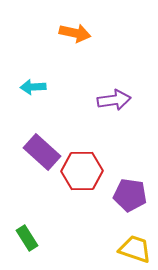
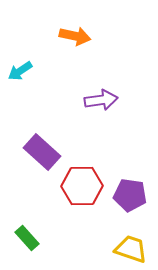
orange arrow: moved 3 px down
cyan arrow: moved 13 px left, 16 px up; rotated 30 degrees counterclockwise
purple arrow: moved 13 px left
red hexagon: moved 15 px down
green rectangle: rotated 10 degrees counterclockwise
yellow trapezoid: moved 4 px left
